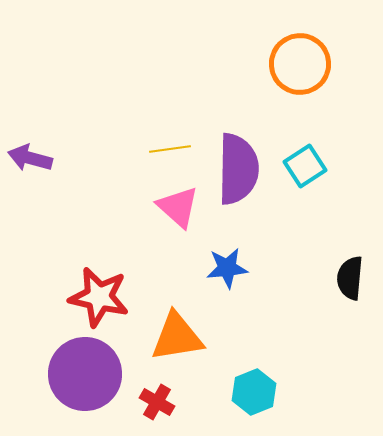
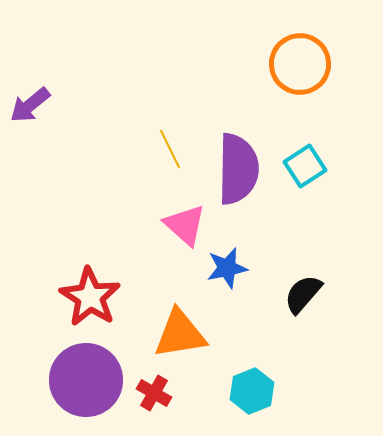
yellow line: rotated 72 degrees clockwise
purple arrow: moved 53 px up; rotated 54 degrees counterclockwise
pink triangle: moved 7 px right, 18 px down
blue star: rotated 6 degrees counterclockwise
black semicircle: moved 47 px left, 16 px down; rotated 36 degrees clockwise
red star: moved 9 px left; rotated 20 degrees clockwise
orange triangle: moved 3 px right, 3 px up
purple circle: moved 1 px right, 6 px down
cyan hexagon: moved 2 px left, 1 px up
red cross: moved 3 px left, 9 px up
